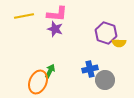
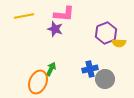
pink L-shape: moved 7 px right
purple hexagon: rotated 20 degrees clockwise
green arrow: moved 1 px right, 2 px up
gray circle: moved 1 px up
